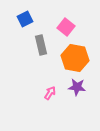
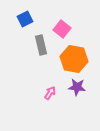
pink square: moved 4 px left, 2 px down
orange hexagon: moved 1 px left, 1 px down
